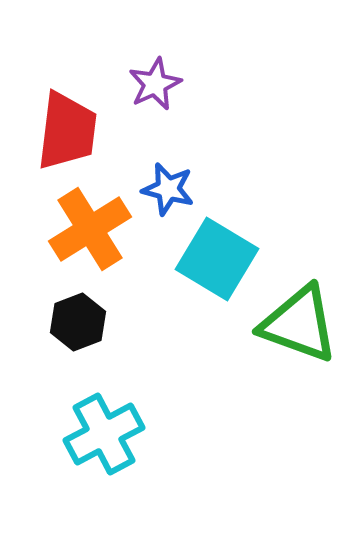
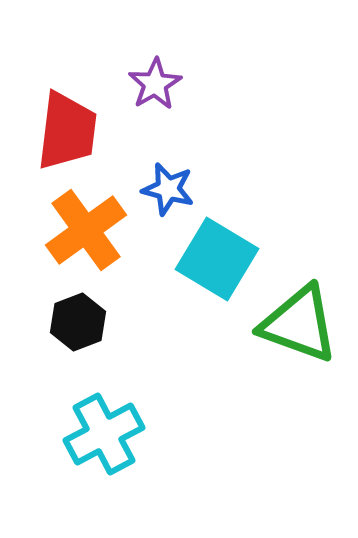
purple star: rotated 6 degrees counterclockwise
orange cross: moved 4 px left, 1 px down; rotated 4 degrees counterclockwise
